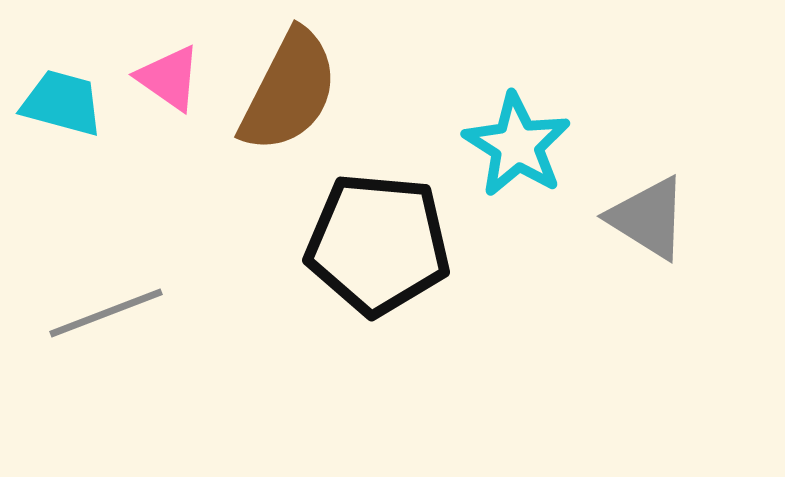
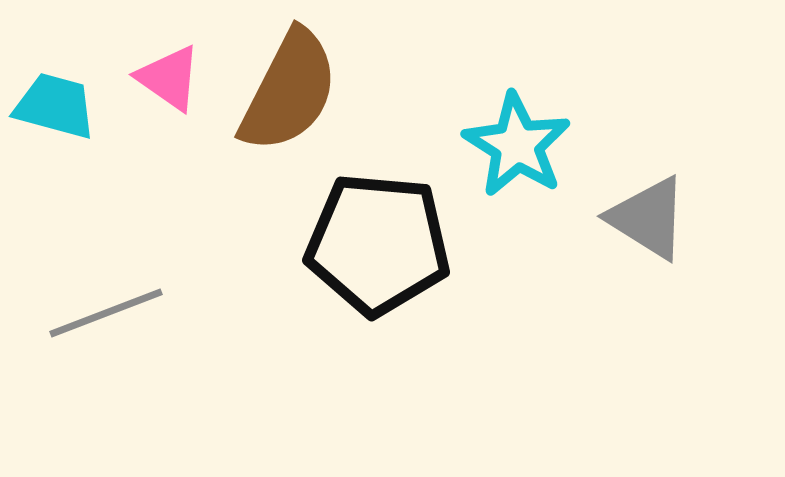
cyan trapezoid: moved 7 px left, 3 px down
